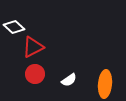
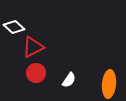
red circle: moved 1 px right, 1 px up
white semicircle: rotated 21 degrees counterclockwise
orange ellipse: moved 4 px right
